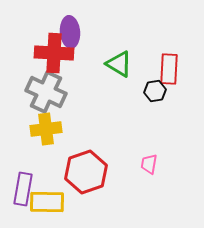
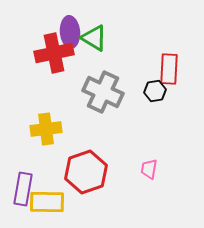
red cross: rotated 15 degrees counterclockwise
green triangle: moved 25 px left, 26 px up
gray cross: moved 57 px right
pink trapezoid: moved 5 px down
